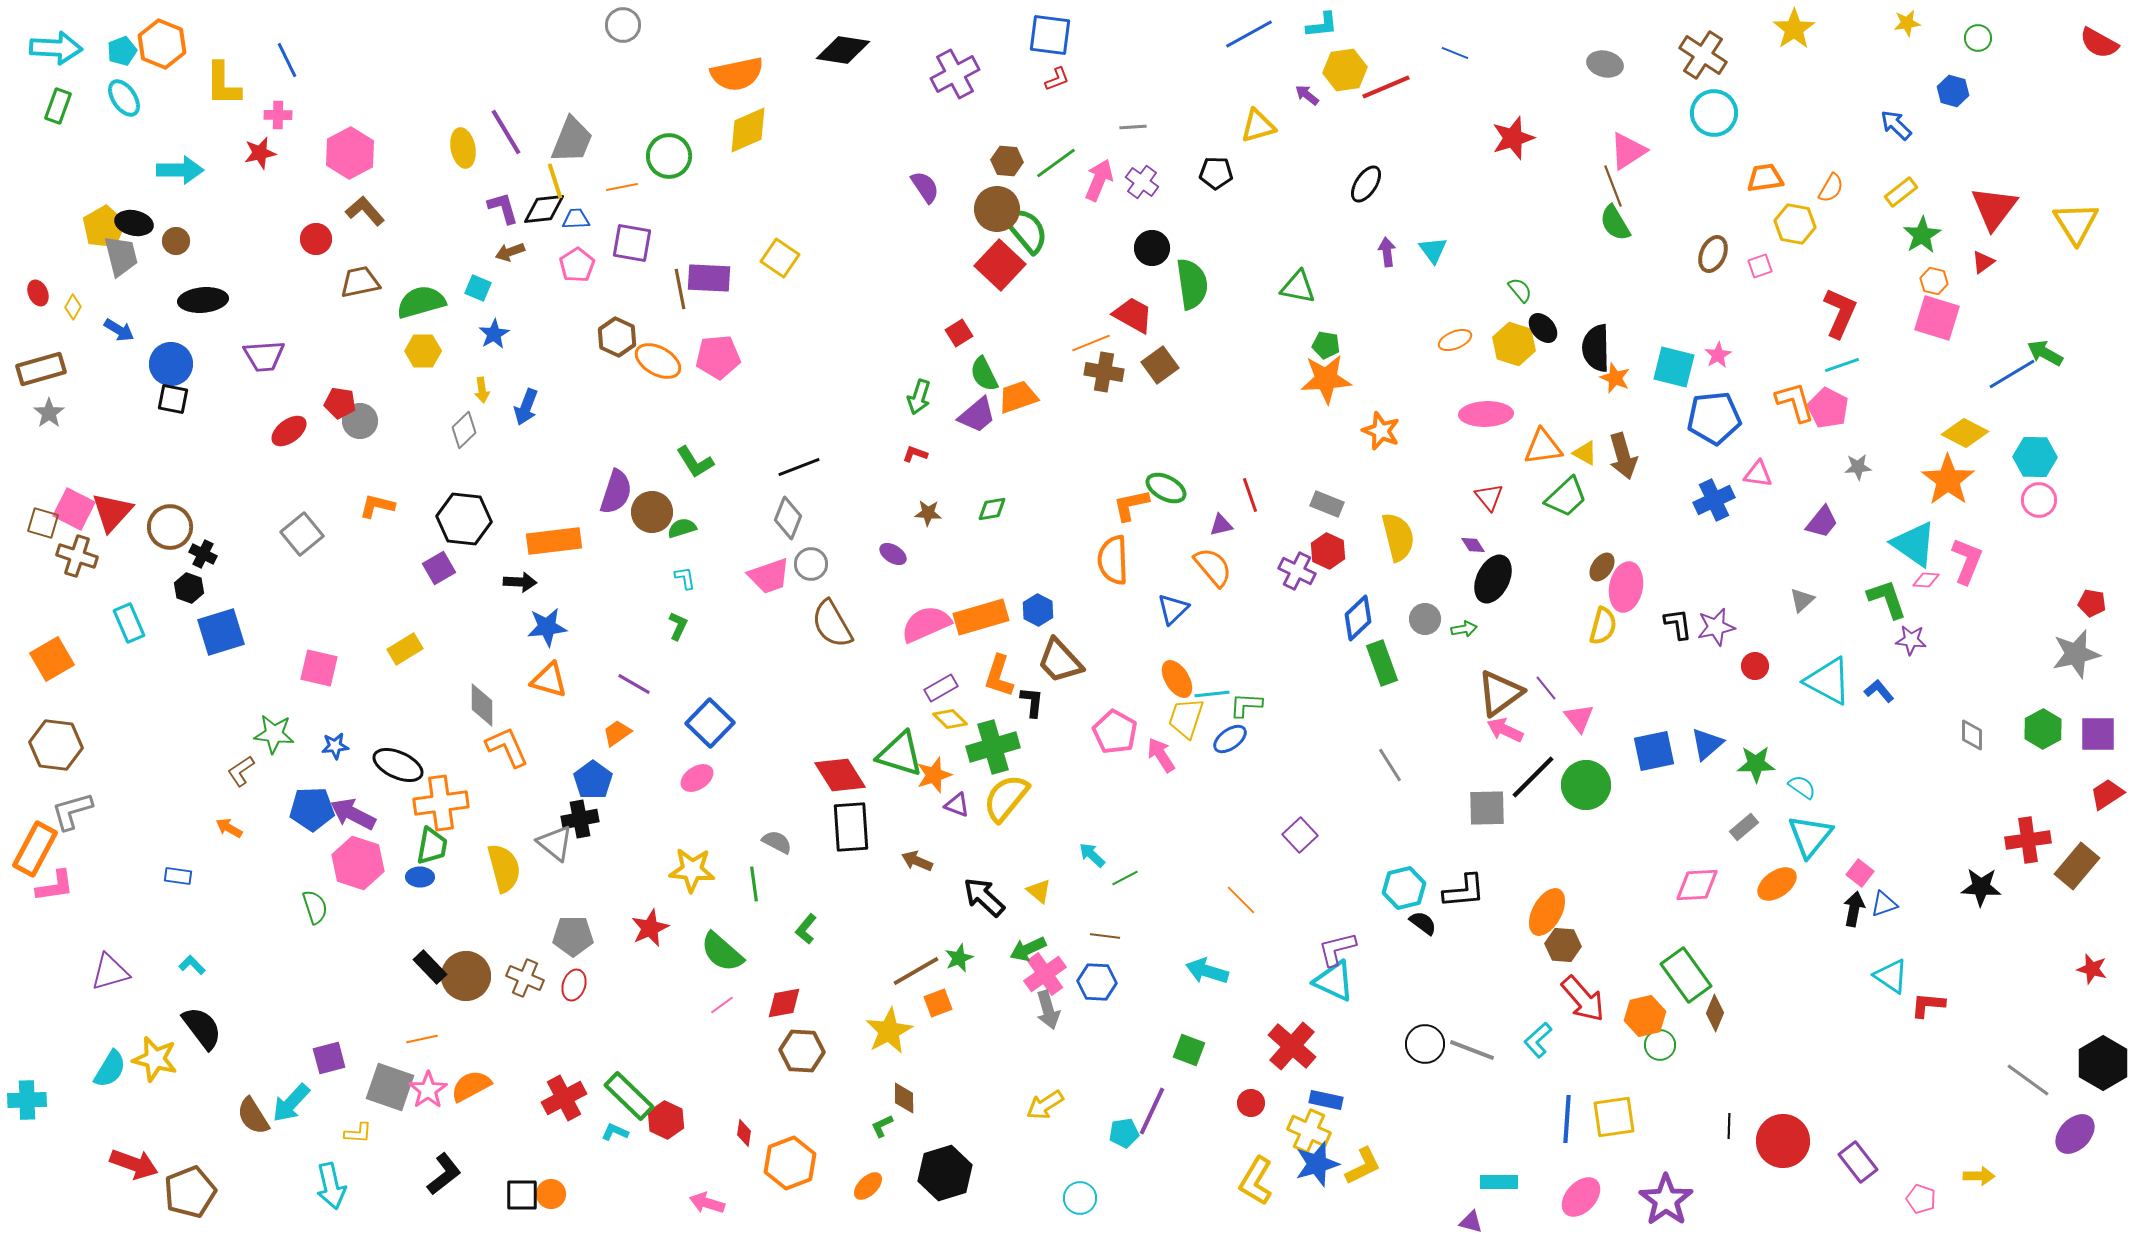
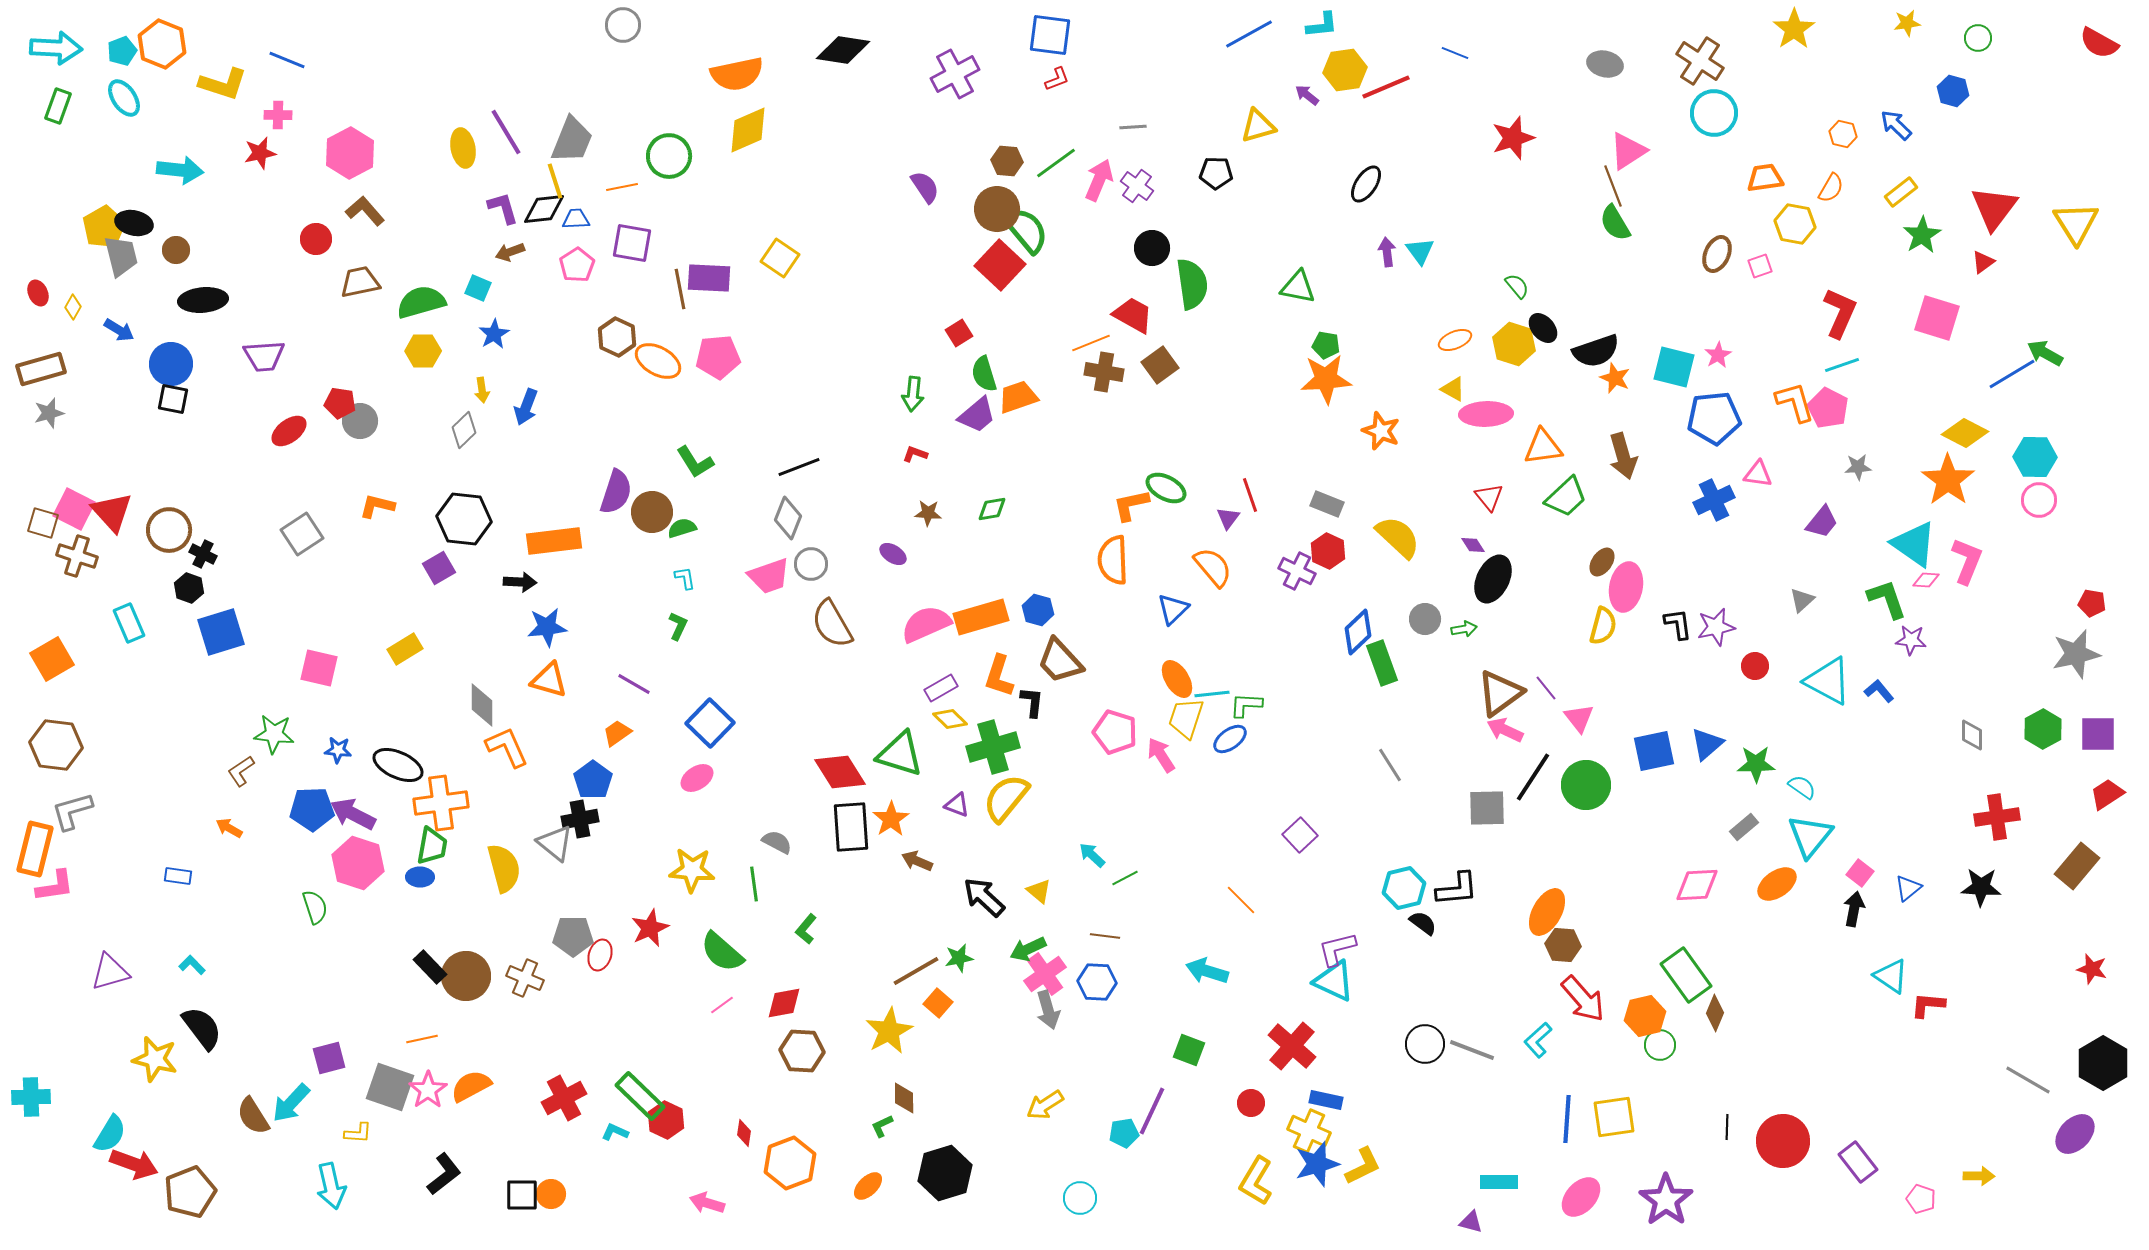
brown cross at (1703, 55): moved 3 px left, 6 px down
blue line at (287, 60): rotated 42 degrees counterclockwise
yellow L-shape at (223, 84): rotated 72 degrees counterclockwise
cyan arrow at (180, 170): rotated 6 degrees clockwise
purple cross at (1142, 182): moved 5 px left, 4 px down
brown circle at (176, 241): moved 9 px down
cyan triangle at (1433, 250): moved 13 px left, 1 px down
brown ellipse at (1713, 254): moved 4 px right
orange hexagon at (1934, 281): moved 91 px left, 147 px up
green semicircle at (1520, 290): moved 3 px left, 4 px up
black semicircle at (1596, 348): moved 3 px down; rotated 108 degrees counterclockwise
green semicircle at (984, 374): rotated 9 degrees clockwise
green arrow at (919, 397): moved 6 px left, 3 px up; rotated 12 degrees counterclockwise
gray star at (49, 413): rotated 20 degrees clockwise
yellow triangle at (1585, 453): moved 132 px left, 64 px up
red triangle at (112, 512): rotated 24 degrees counterclockwise
purple triangle at (1221, 525): moved 7 px right, 7 px up; rotated 40 degrees counterclockwise
brown circle at (170, 527): moved 1 px left, 3 px down
gray square at (302, 534): rotated 6 degrees clockwise
yellow semicircle at (1398, 537): rotated 33 degrees counterclockwise
brown ellipse at (1602, 567): moved 5 px up
blue hexagon at (1038, 610): rotated 12 degrees counterclockwise
blue diamond at (1358, 618): moved 14 px down
pink pentagon at (1115, 732): rotated 12 degrees counterclockwise
blue star at (335, 746): moved 3 px right, 4 px down; rotated 12 degrees clockwise
red diamond at (840, 775): moved 3 px up
orange star at (934, 775): moved 43 px left, 44 px down; rotated 15 degrees counterclockwise
black line at (1533, 777): rotated 12 degrees counterclockwise
red cross at (2028, 840): moved 31 px left, 23 px up
orange rectangle at (35, 849): rotated 14 degrees counterclockwise
black L-shape at (1464, 891): moved 7 px left, 2 px up
blue triangle at (1884, 904): moved 24 px right, 16 px up; rotated 20 degrees counterclockwise
green star at (959, 958): rotated 12 degrees clockwise
red ellipse at (574, 985): moved 26 px right, 30 px up
orange square at (938, 1003): rotated 28 degrees counterclockwise
cyan semicircle at (110, 1069): moved 65 px down
gray line at (2028, 1080): rotated 6 degrees counterclockwise
green rectangle at (629, 1096): moved 11 px right
cyan cross at (27, 1100): moved 4 px right, 3 px up
black line at (1729, 1126): moved 2 px left, 1 px down
